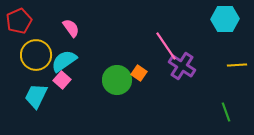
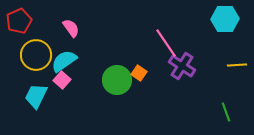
pink line: moved 3 px up
